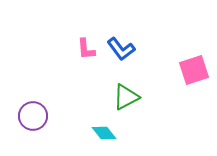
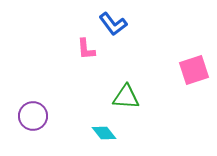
blue L-shape: moved 8 px left, 25 px up
green triangle: rotated 32 degrees clockwise
